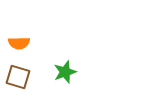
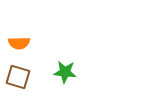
green star: rotated 25 degrees clockwise
